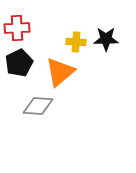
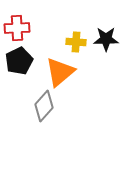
black pentagon: moved 2 px up
gray diamond: moved 6 px right; rotated 52 degrees counterclockwise
